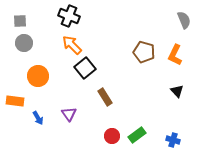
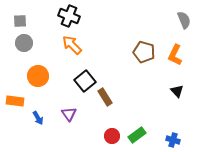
black square: moved 13 px down
